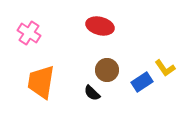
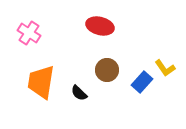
blue rectangle: rotated 15 degrees counterclockwise
black semicircle: moved 13 px left
